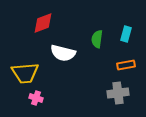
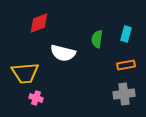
red diamond: moved 4 px left
gray cross: moved 6 px right, 1 px down
